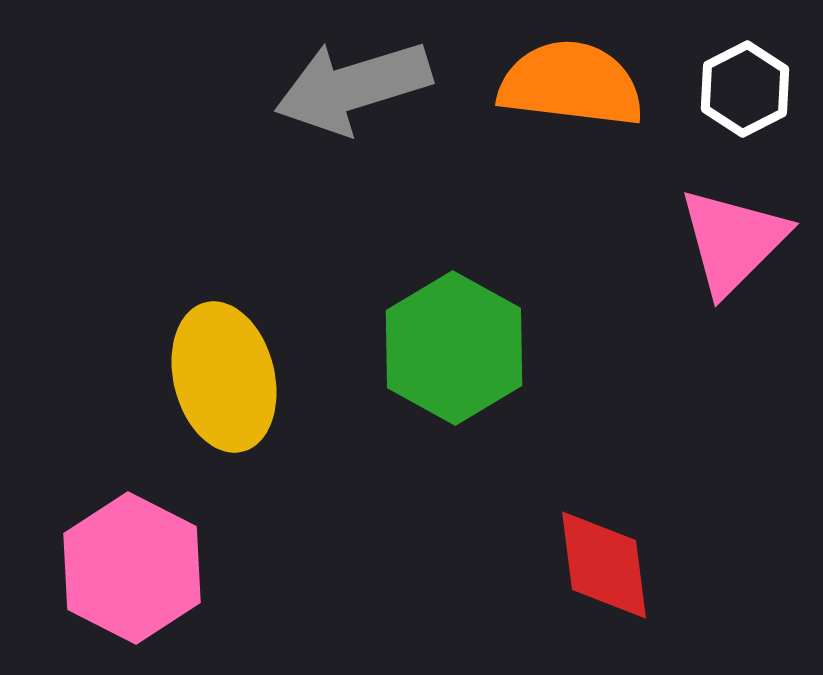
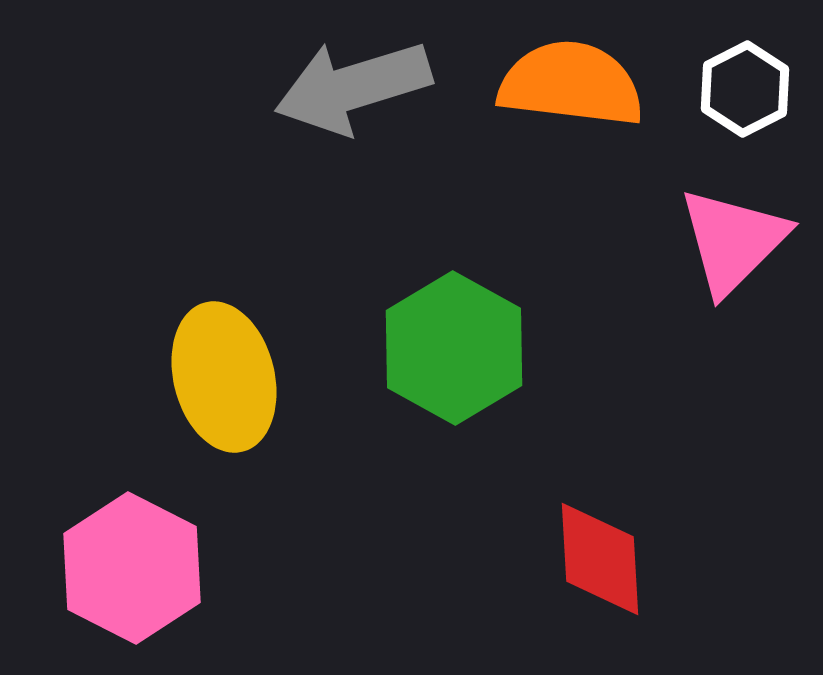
red diamond: moved 4 px left, 6 px up; rotated 4 degrees clockwise
